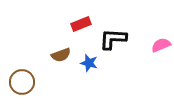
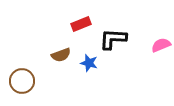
brown circle: moved 1 px up
